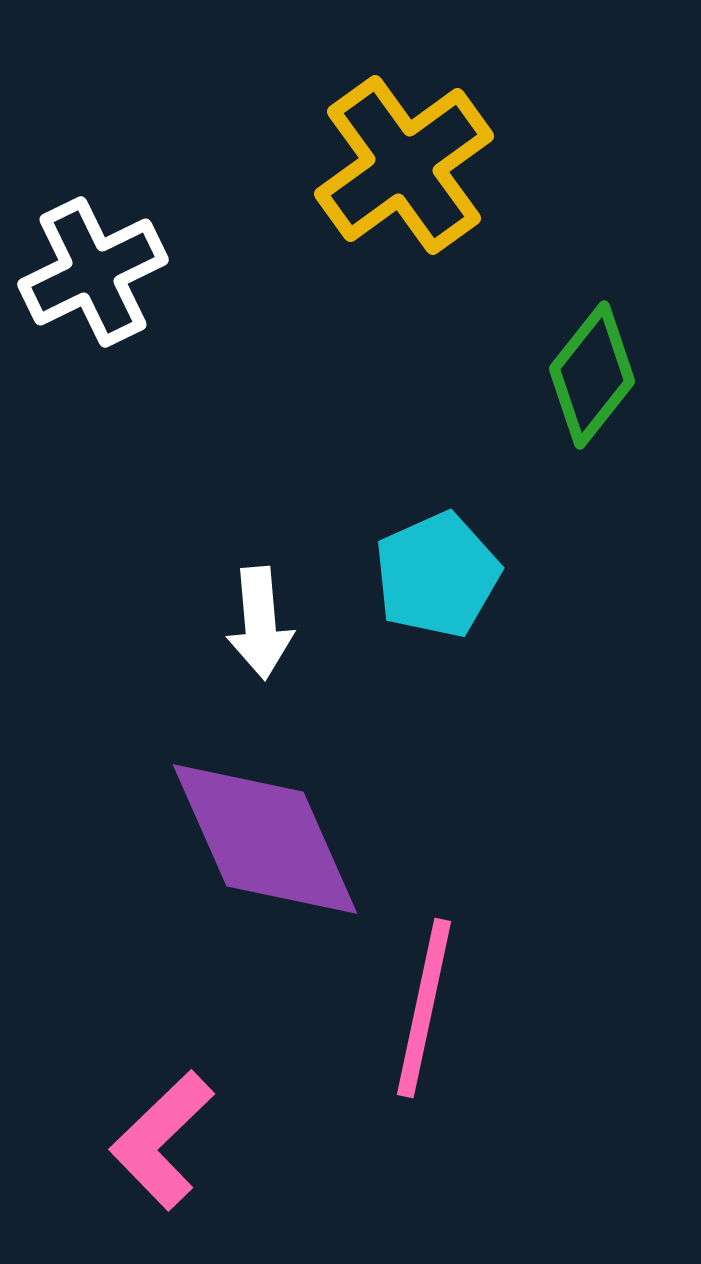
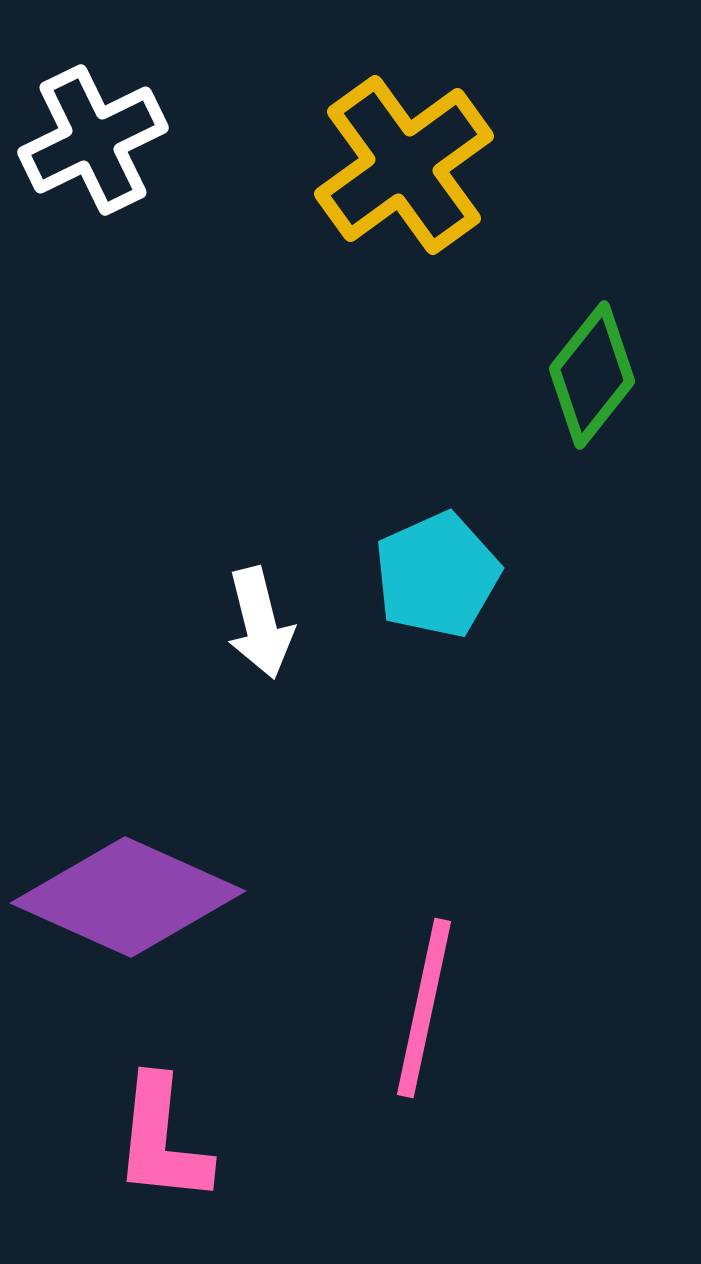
white cross: moved 132 px up
white arrow: rotated 9 degrees counterclockwise
purple diamond: moved 137 px left, 58 px down; rotated 42 degrees counterclockwise
pink L-shape: rotated 40 degrees counterclockwise
